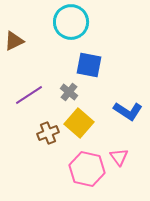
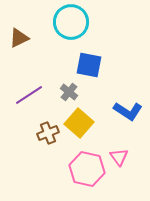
brown triangle: moved 5 px right, 3 px up
